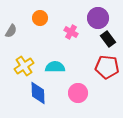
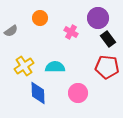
gray semicircle: rotated 24 degrees clockwise
